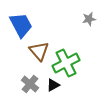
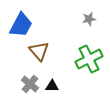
blue trapezoid: rotated 56 degrees clockwise
green cross: moved 23 px right, 4 px up
black triangle: moved 1 px left, 1 px down; rotated 32 degrees clockwise
